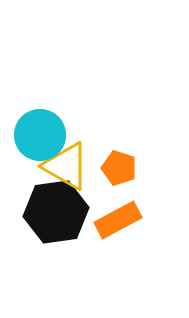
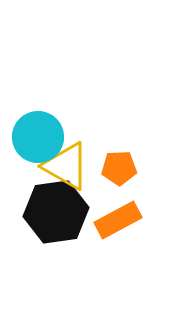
cyan circle: moved 2 px left, 2 px down
orange pentagon: rotated 20 degrees counterclockwise
